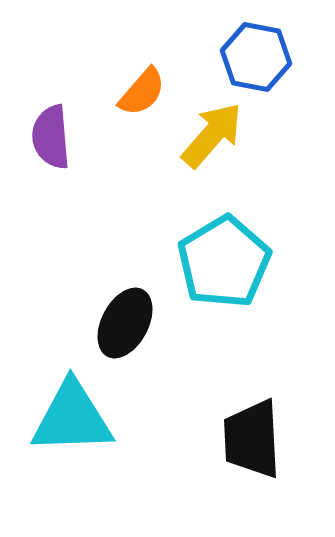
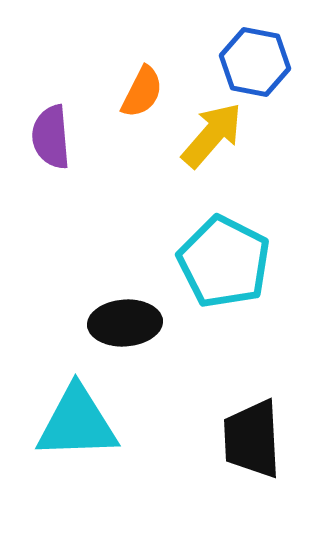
blue hexagon: moved 1 px left, 5 px down
orange semicircle: rotated 14 degrees counterclockwise
cyan pentagon: rotated 14 degrees counterclockwise
black ellipse: rotated 58 degrees clockwise
cyan triangle: moved 5 px right, 5 px down
